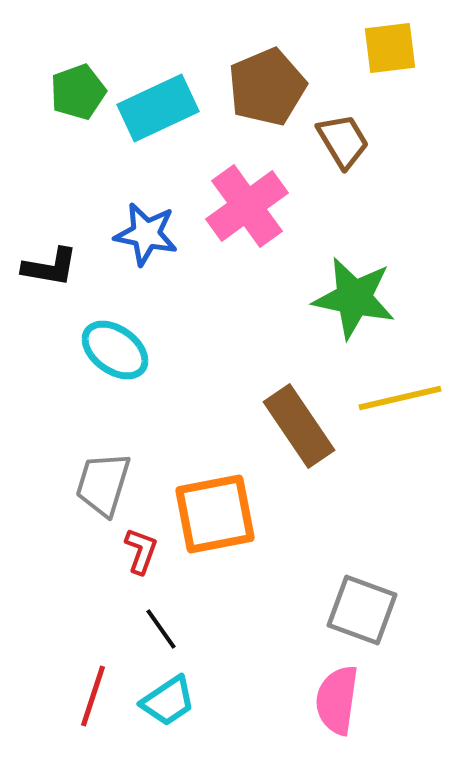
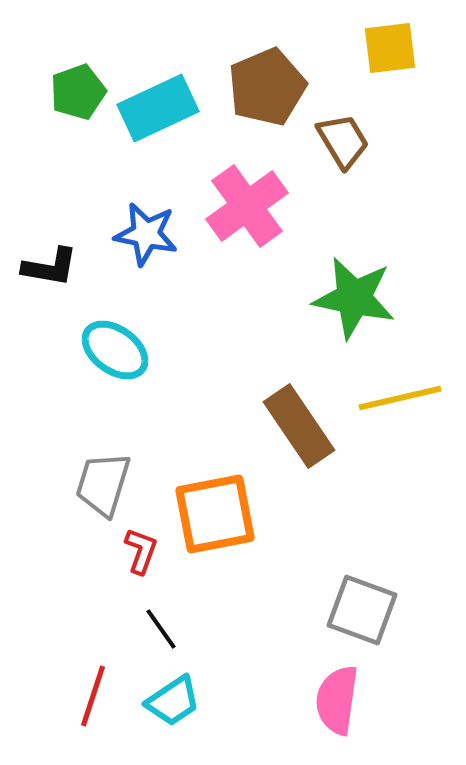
cyan trapezoid: moved 5 px right
